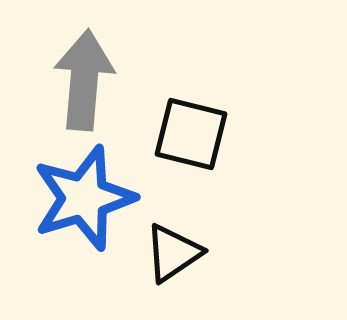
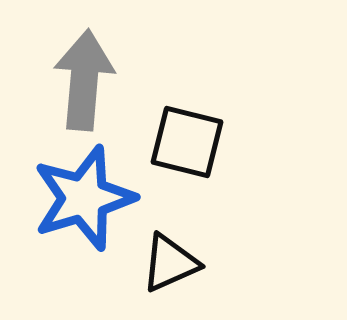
black square: moved 4 px left, 8 px down
black triangle: moved 3 px left, 10 px down; rotated 10 degrees clockwise
